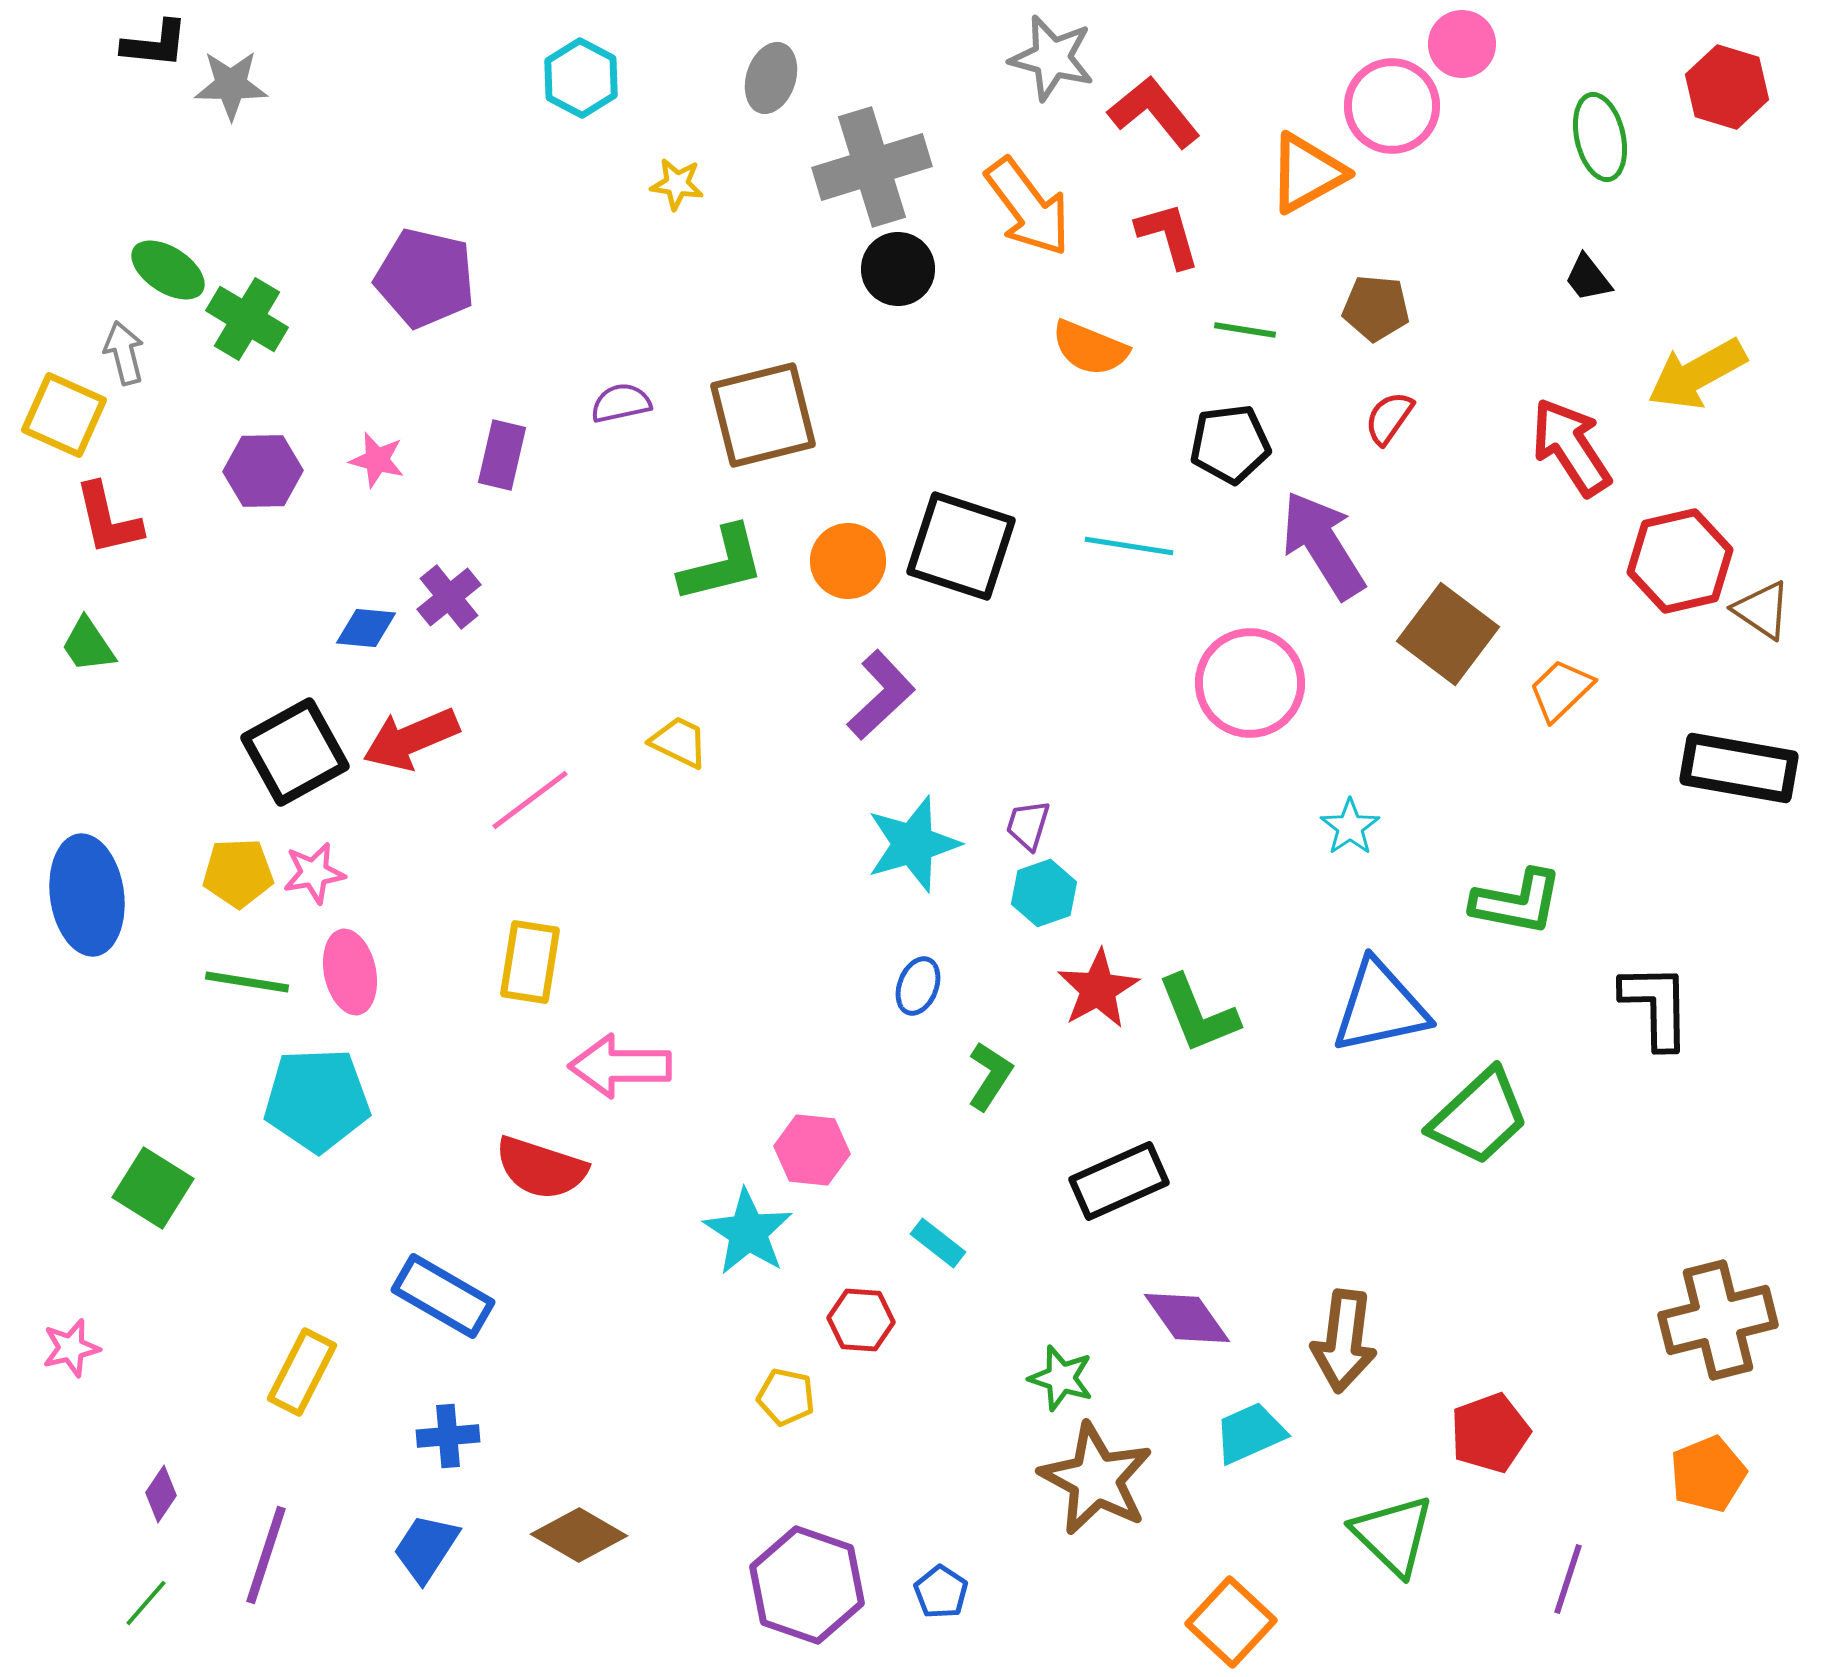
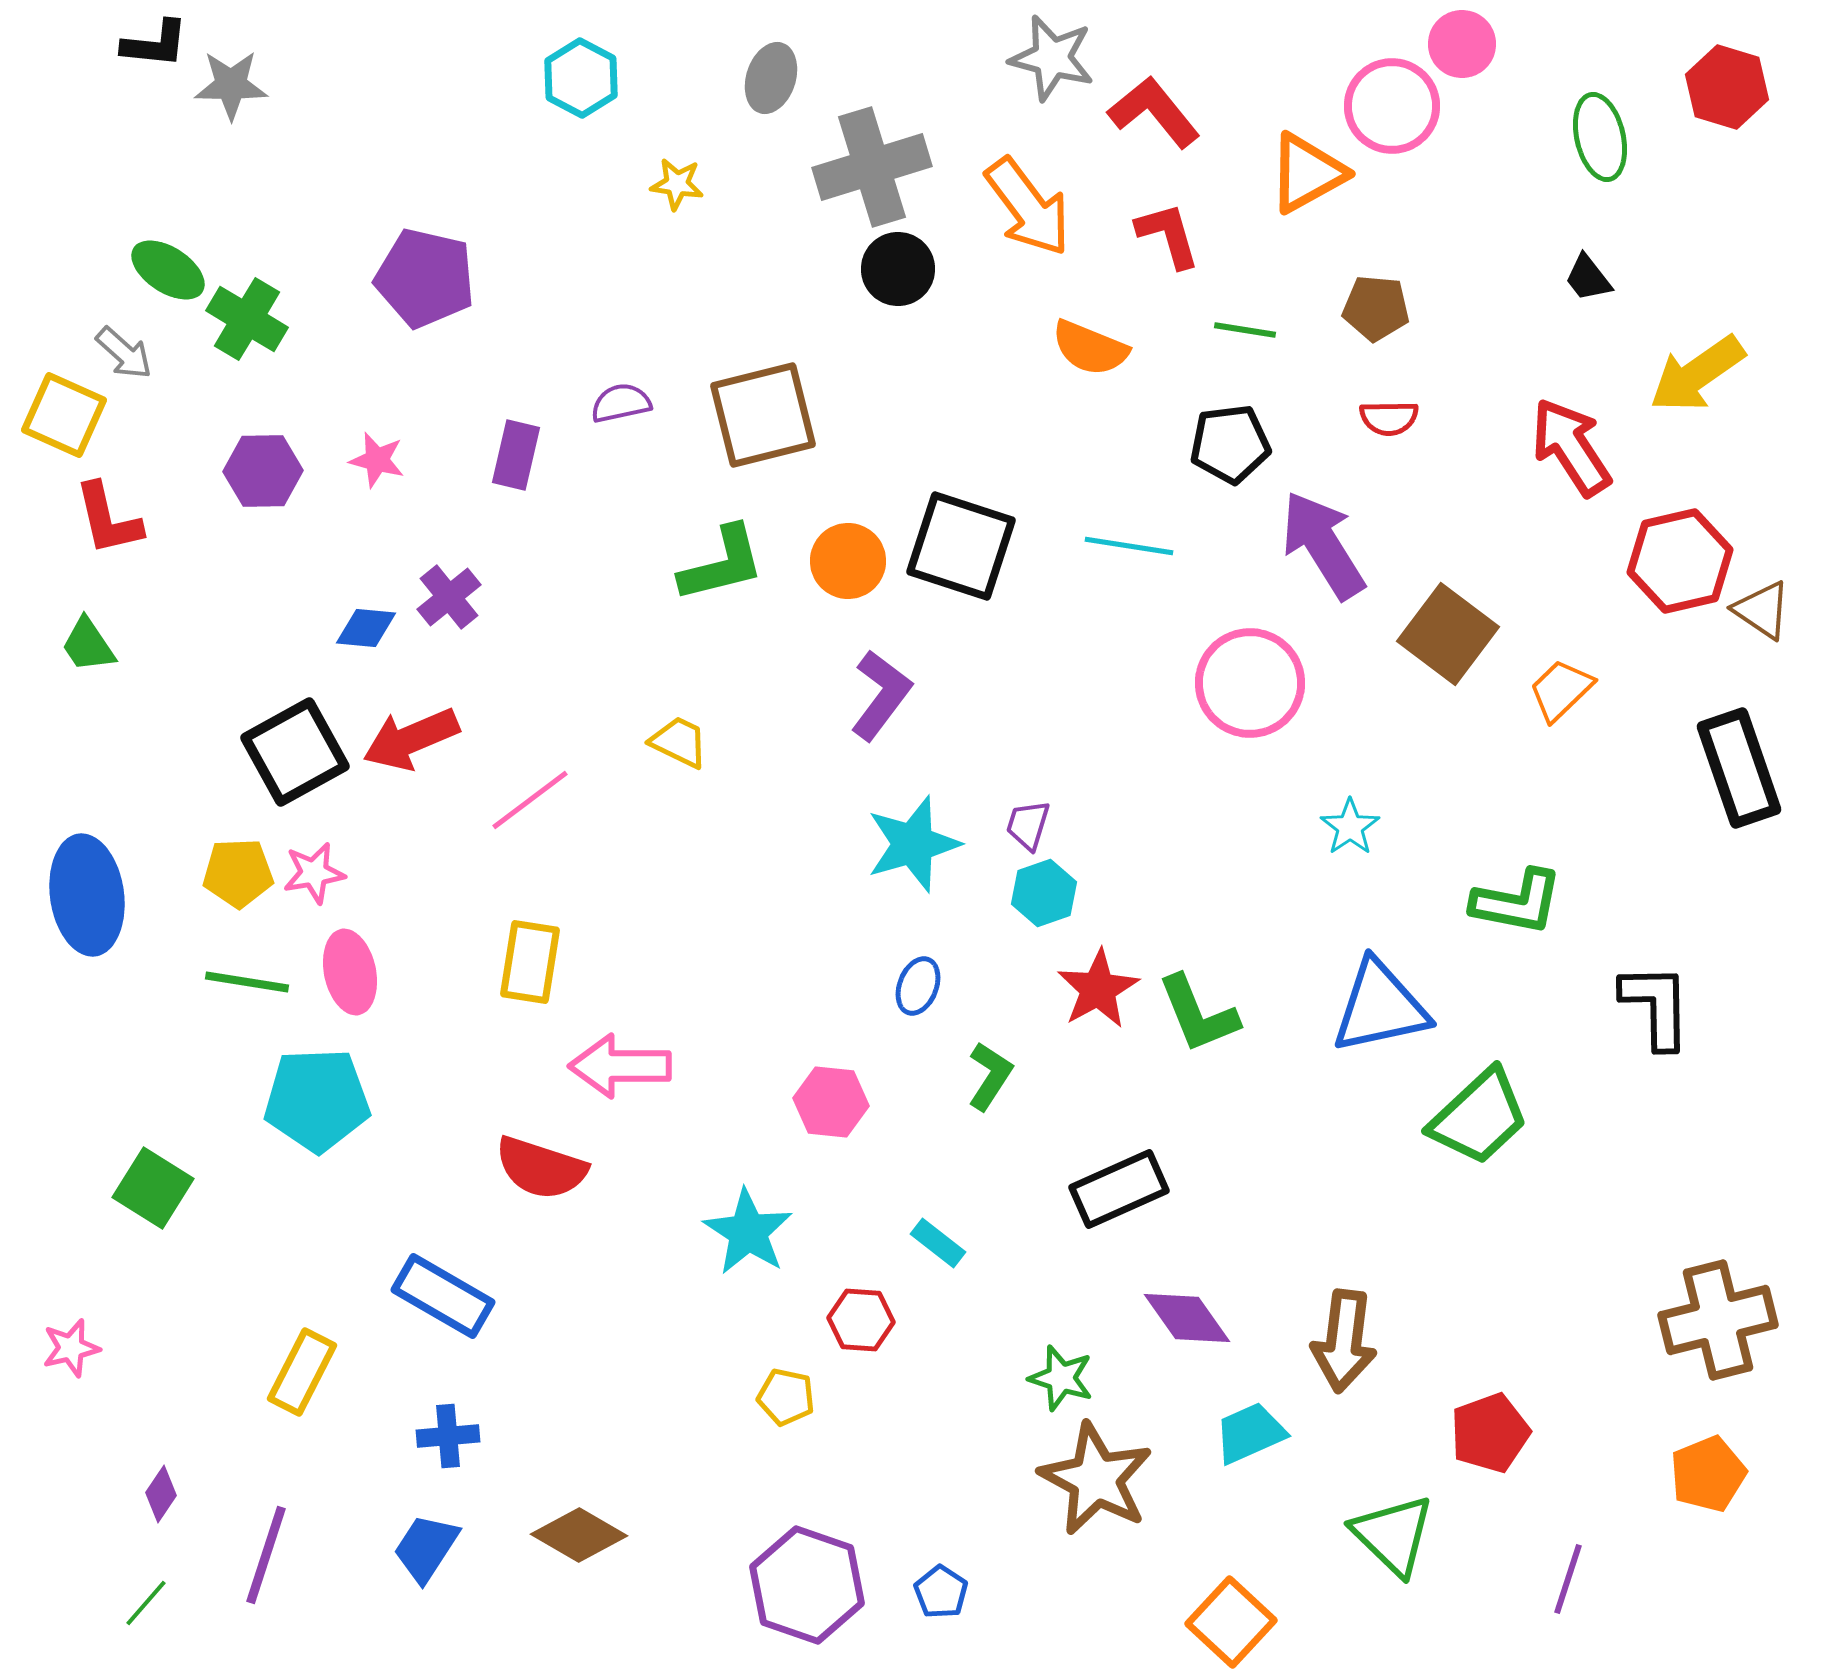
gray arrow at (124, 353): rotated 146 degrees clockwise
yellow arrow at (1697, 374): rotated 6 degrees counterclockwise
red semicircle at (1389, 418): rotated 126 degrees counterclockwise
purple rectangle at (502, 455): moved 14 px right
purple L-shape at (881, 695): rotated 10 degrees counterclockwise
black rectangle at (1739, 768): rotated 61 degrees clockwise
pink hexagon at (812, 1150): moved 19 px right, 48 px up
black rectangle at (1119, 1181): moved 8 px down
